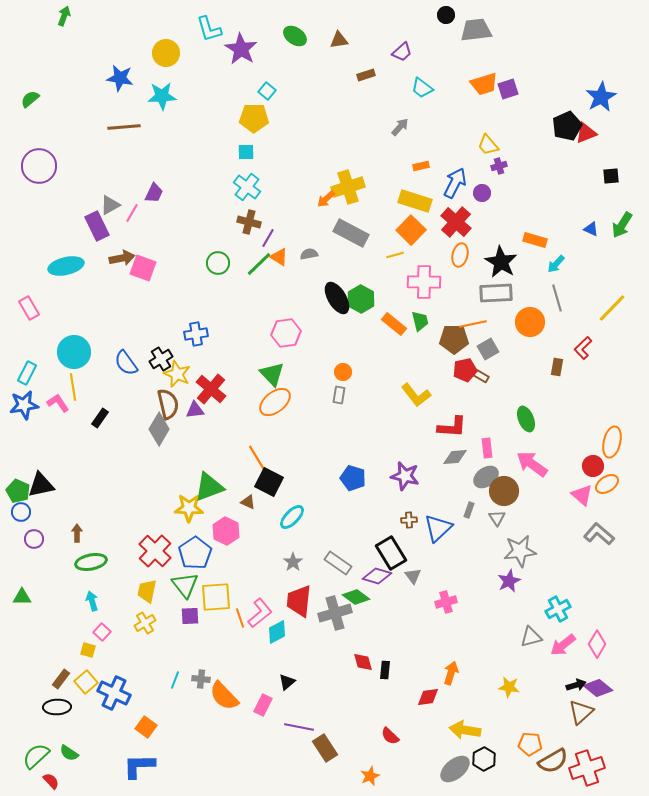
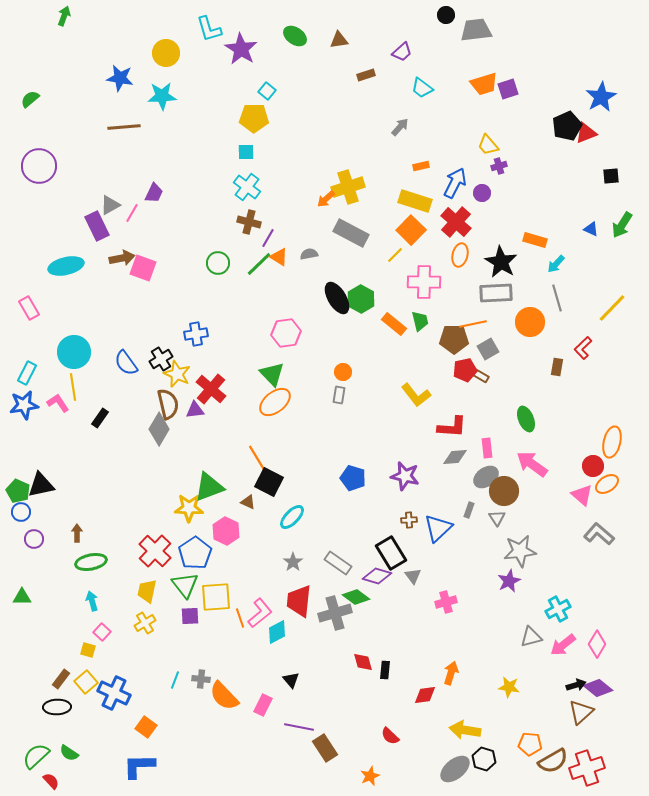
yellow line at (395, 255): rotated 30 degrees counterclockwise
black triangle at (287, 682): moved 4 px right, 2 px up; rotated 30 degrees counterclockwise
red diamond at (428, 697): moved 3 px left, 2 px up
black hexagon at (484, 759): rotated 15 degrees counterclockwise
